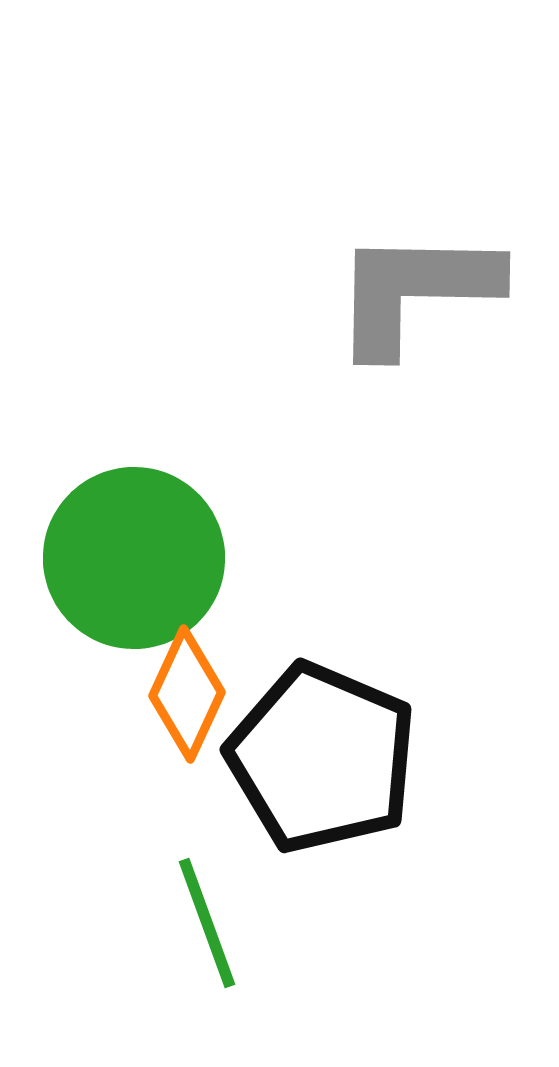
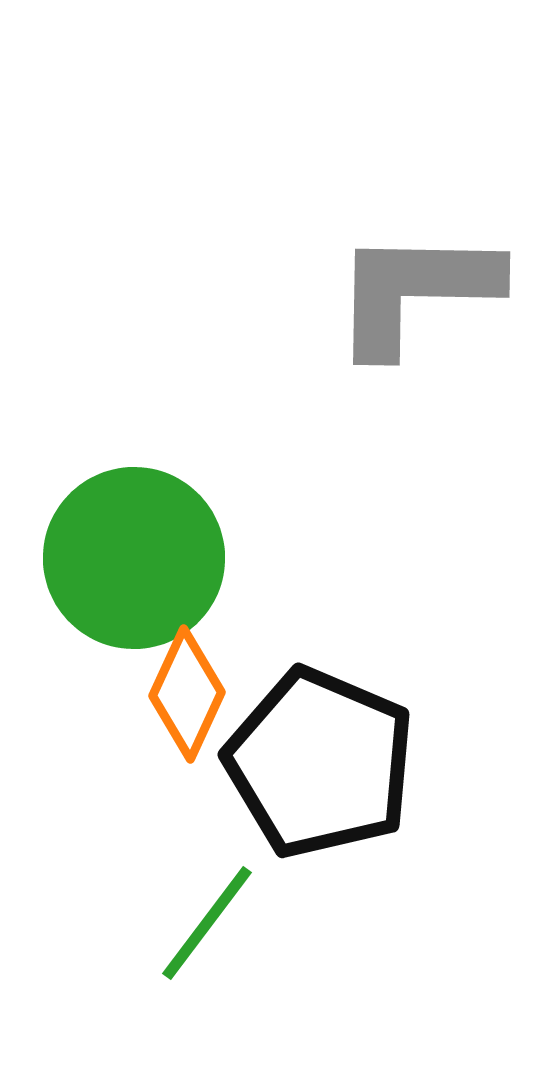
black pentagon: moved 2 px left, 5 px down
green line: rotated 57 degrees clockwise
